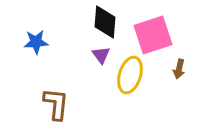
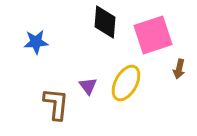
purple triangle: moved 13 px left, 31 px down
yellow ellipse: moved 4 px left, 8 px down; rotated 12 degrees clockwise
